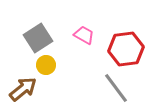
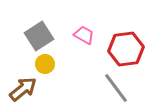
gray square: moved 1 px right, 2 px up
yellow circle: moved 1 px left, 1 px up
